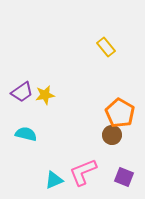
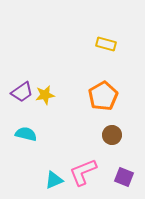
yellow rectangle: moved 3 px up; rotated 36 degrees counterclockwise
orange pentagon: moved 17 px left, 17 px up; rotated 12 degrees clockwise
